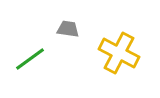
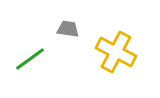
yellow cross: moved 3 px left, 1 px up
